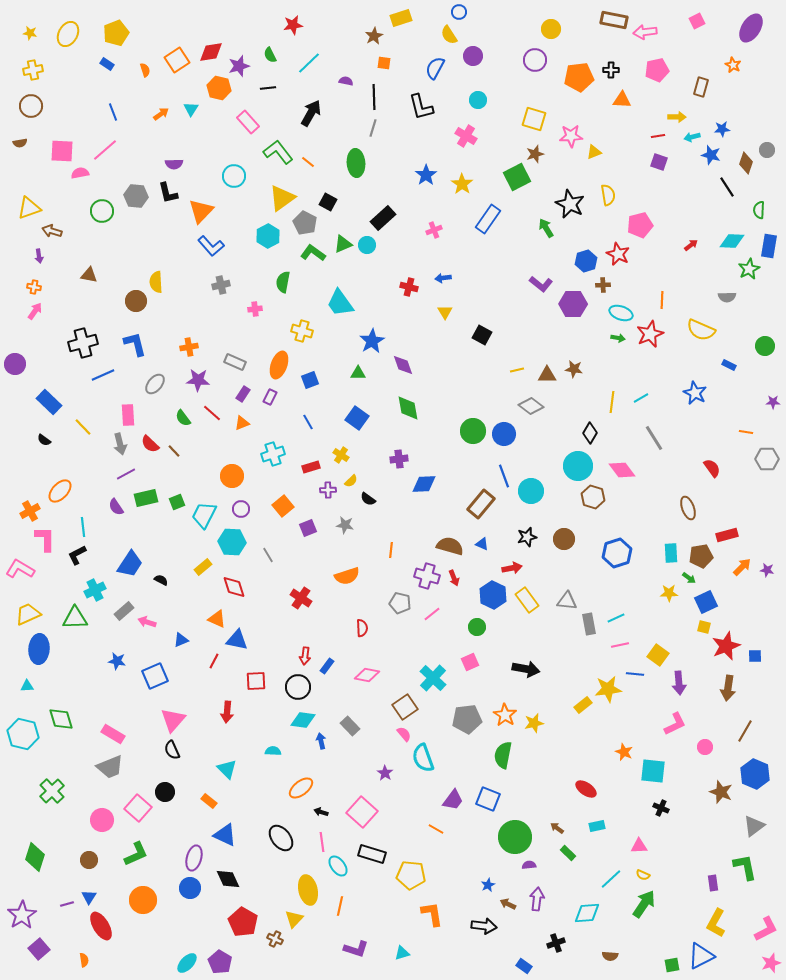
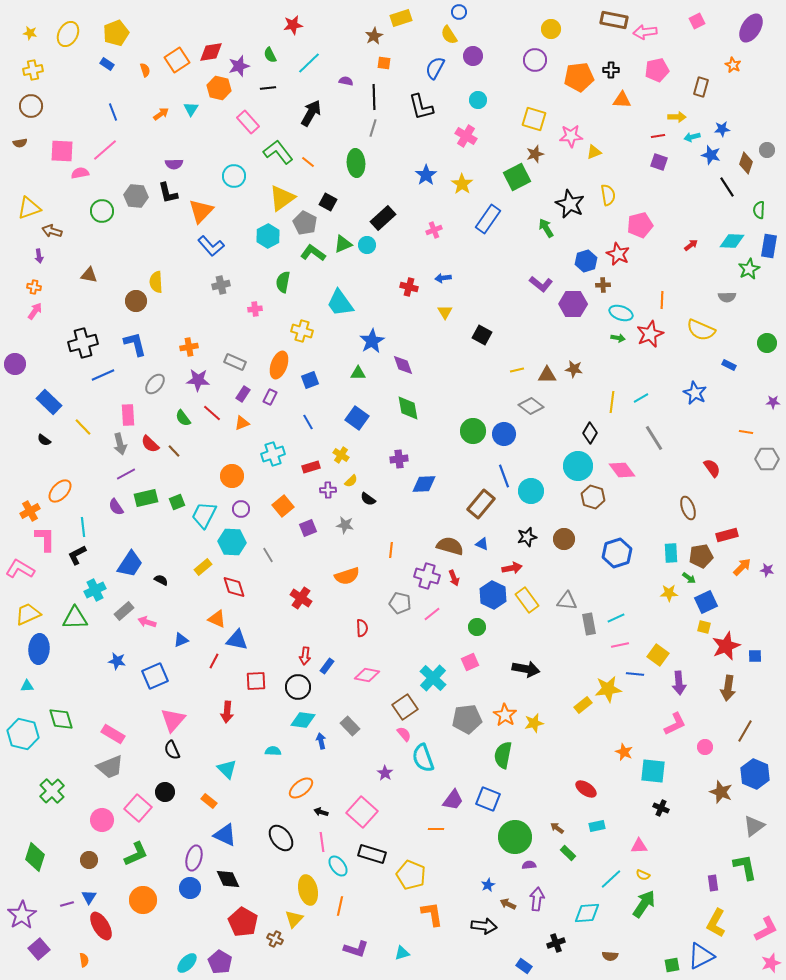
green circle at (765, 346): moved 2 px right, 3 px up
orange line at (436, 829): rotated 28 degrees counterclockwise
yellow pentagon at (411, 875): rotated 16 degrees clockwise
